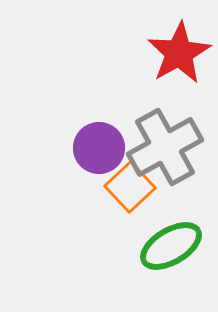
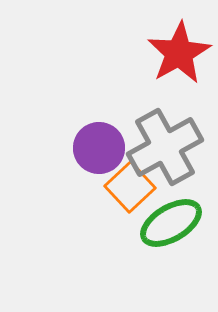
green ellipse: moved 23 px up
